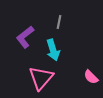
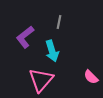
cyan arrow: moved 1 px left, 1 px down
pink triangle: moved 2 px down
